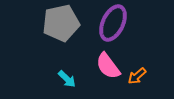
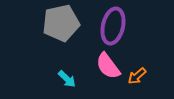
purple ellipse: moved 3 px down; rotated 12 degrees counterclockwise
